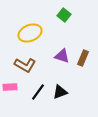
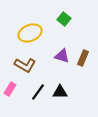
green square: moved 4 px down
pink rectangle: moved 2 px down; rotated 56 degrees counterclockwise
black triangle: rotated 21 degrees clockwise
